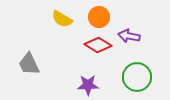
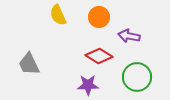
yellow semicircle: moved 4 px left, 4 px up; rotated 35 degrees clockwise
red diamond: moved 1 px right, 11 px down
